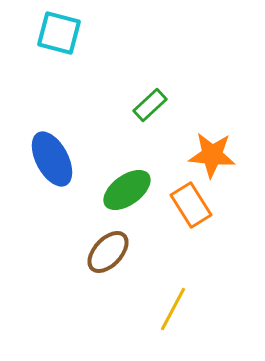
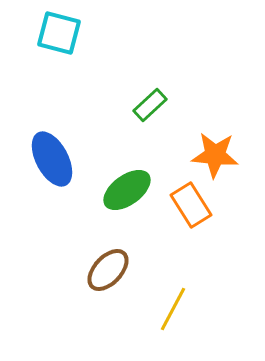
orange star: moved 3 px right
brown ellipse: moved 18 px down
